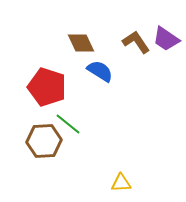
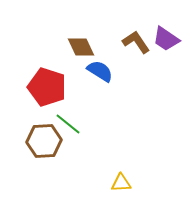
brown diamond: moved 4 px down
